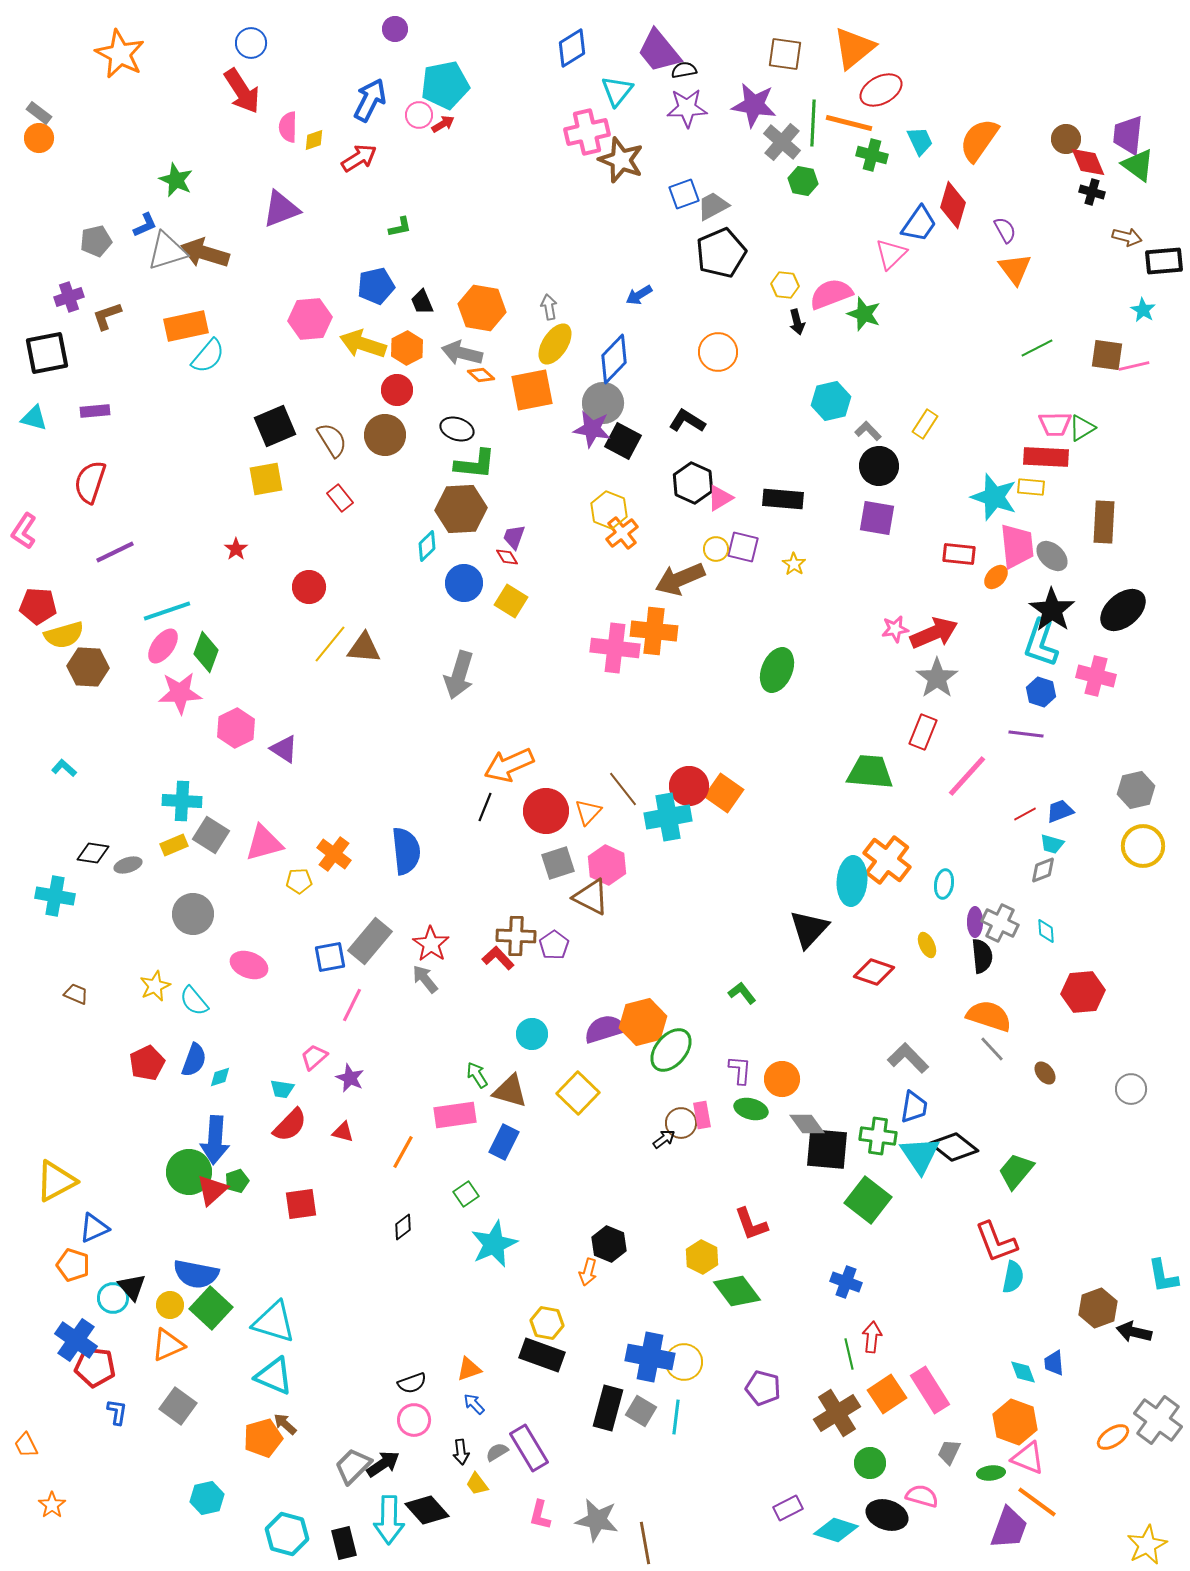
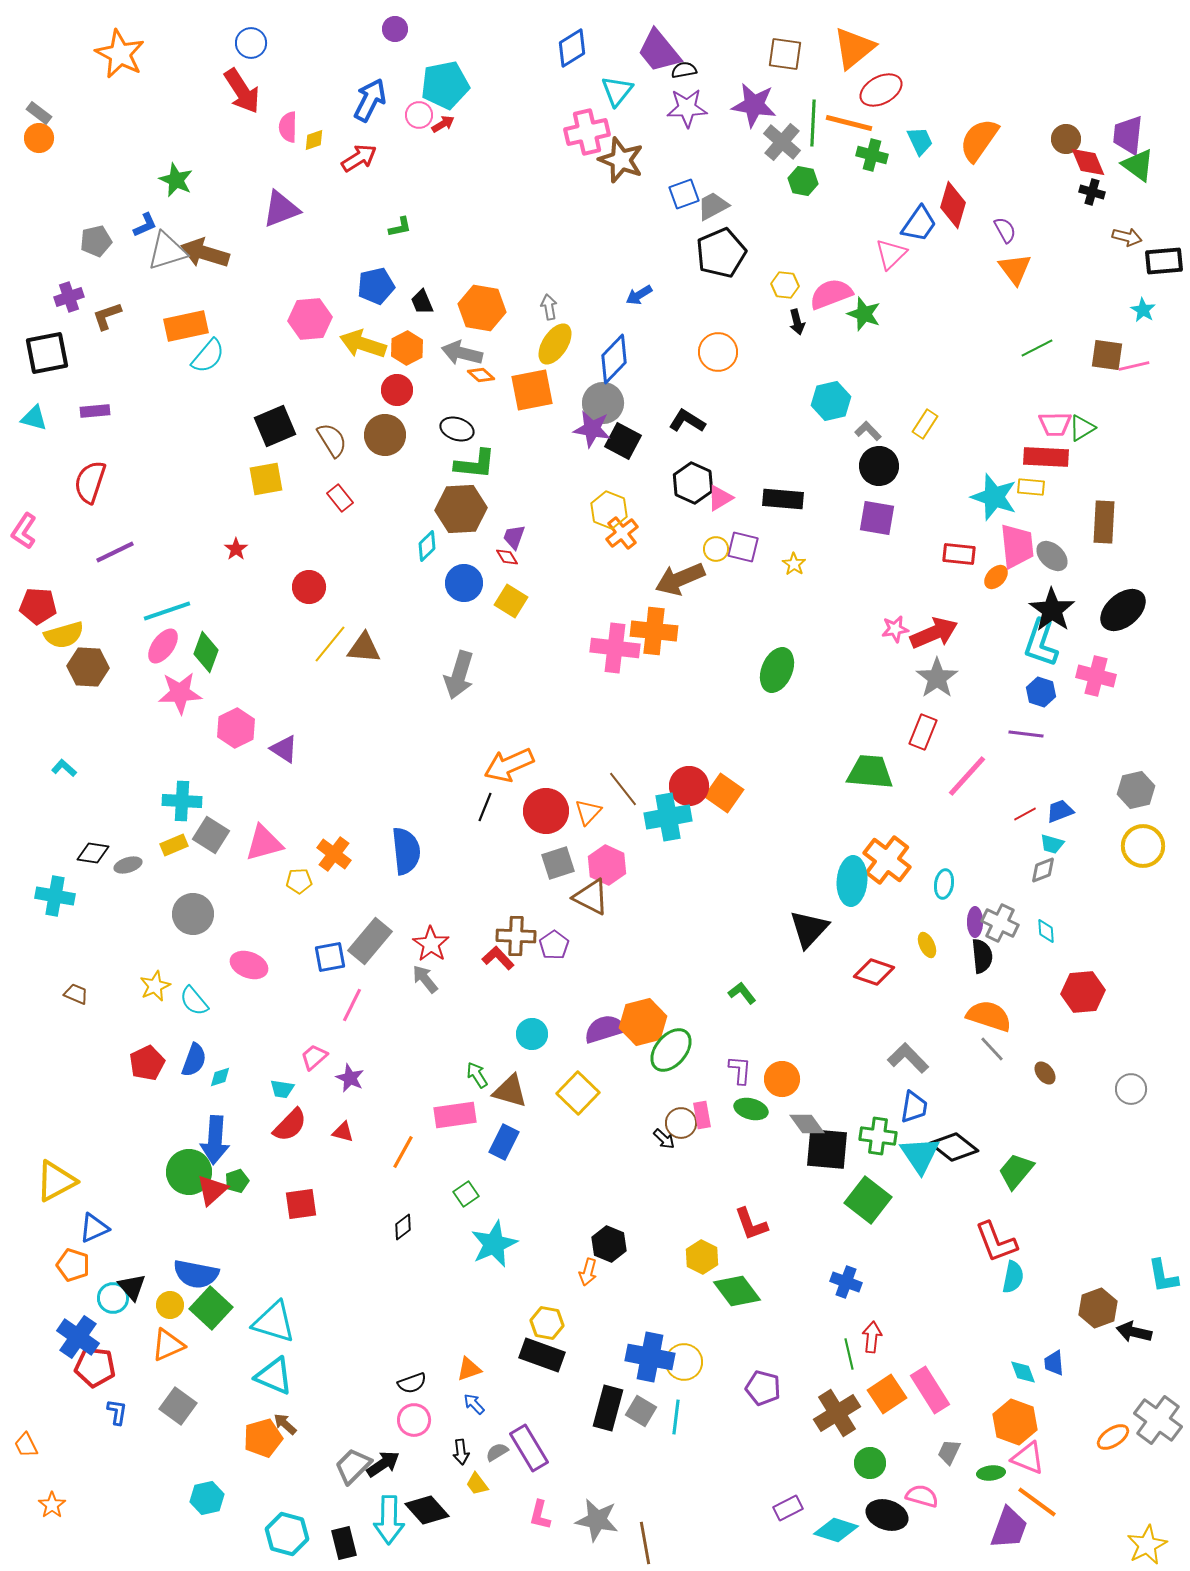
black arrow at (664, 1139): rotated 80 degrees clockwise
blue cross at (76, 1340): moved 2 px right, 3 px up
